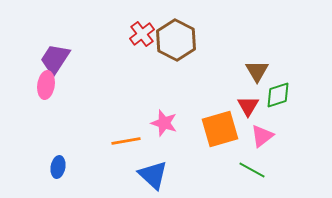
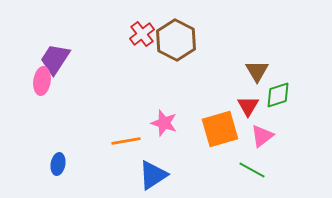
pink ellipse: moved 4 px left, 4 px up
blue ellipse: moved 3 px up
blue triangle: rotated 44 degrees clockwise
